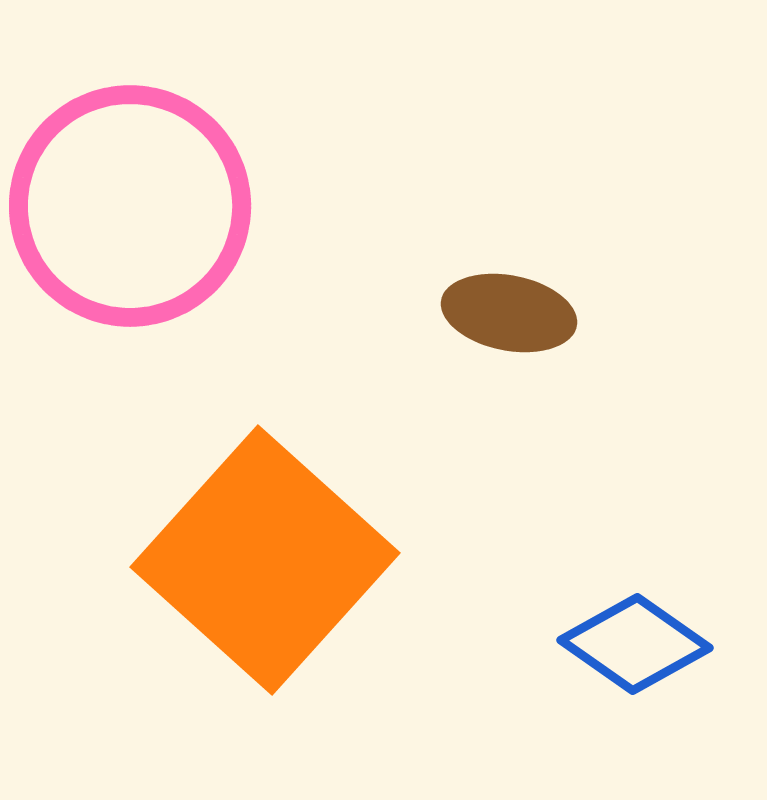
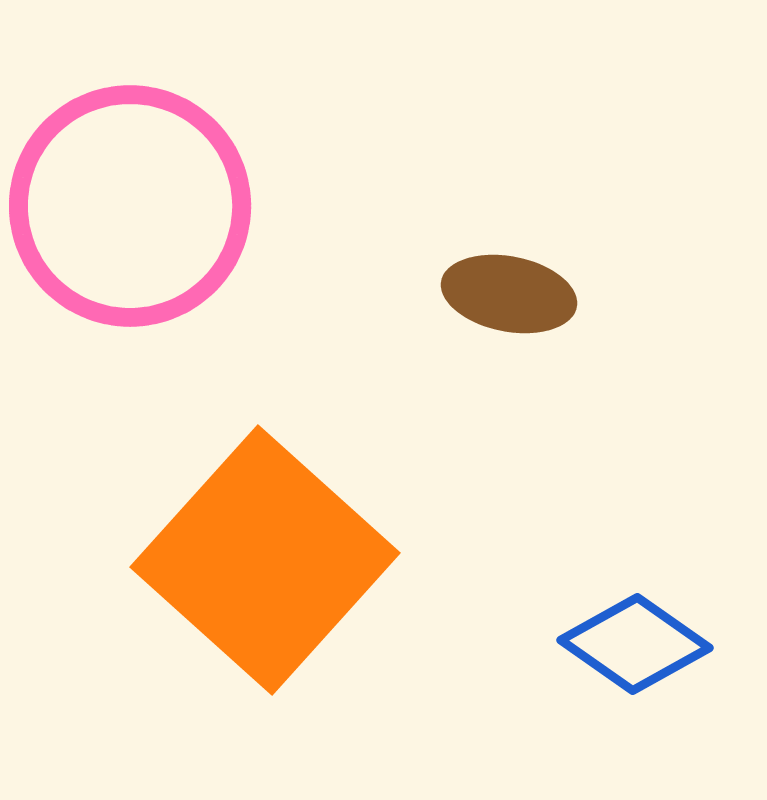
brown ellipse: moved 19 px up
